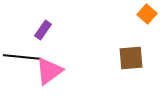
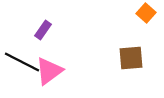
orange square: moved 1 px left, 1 px up
black line: moved 5 px down; rotated 21 degrees clockwise
